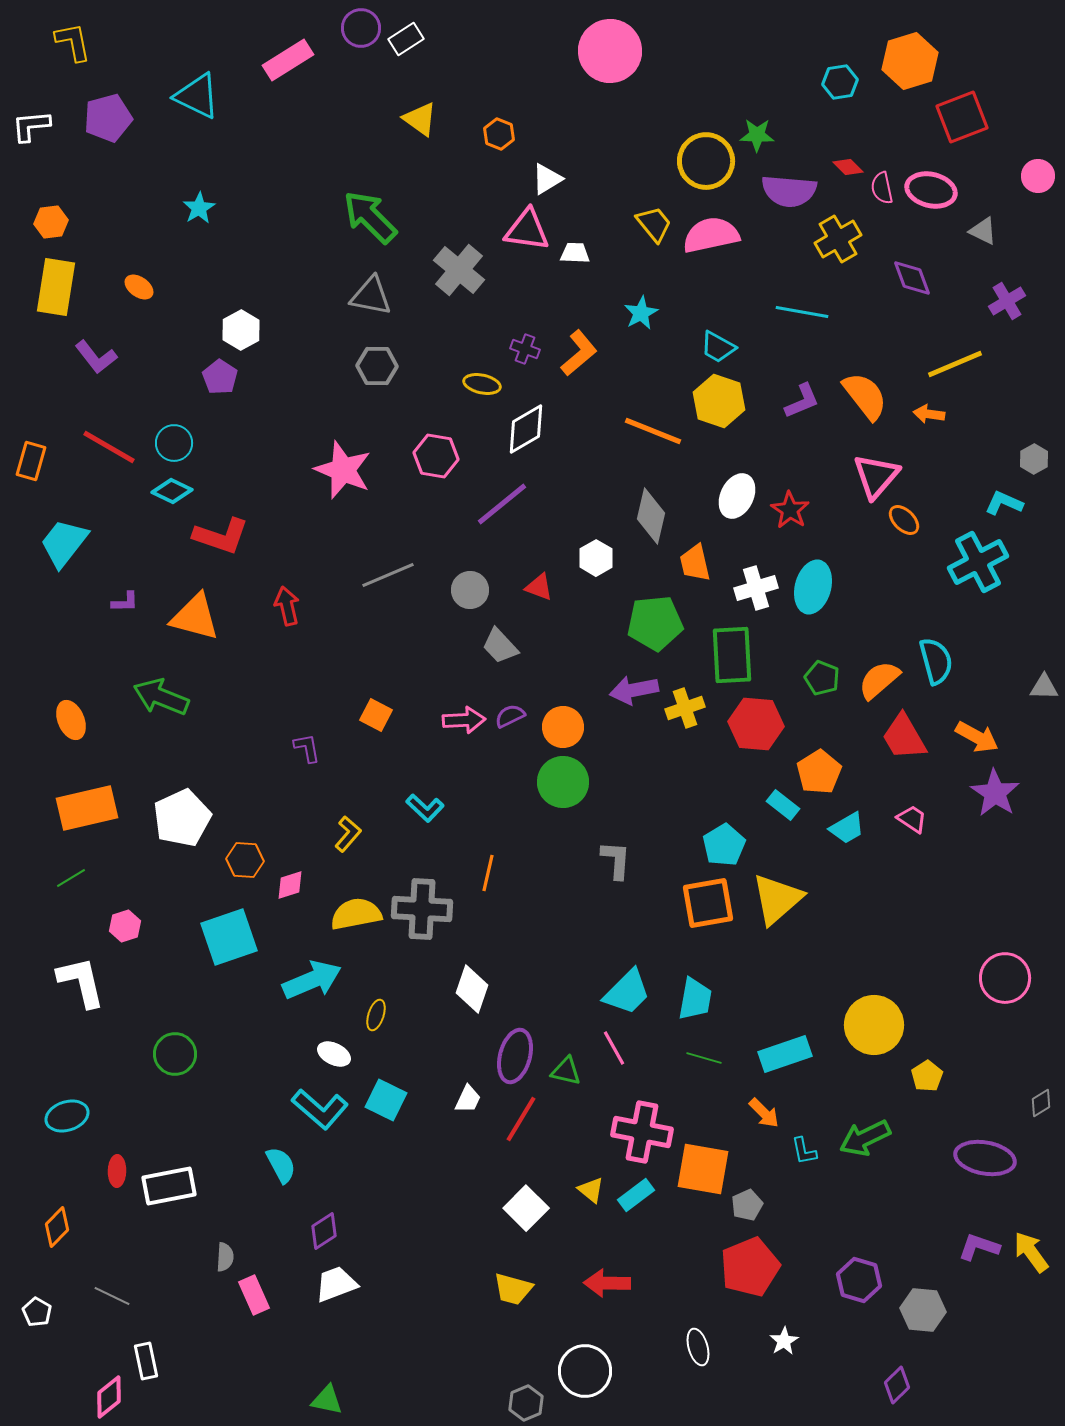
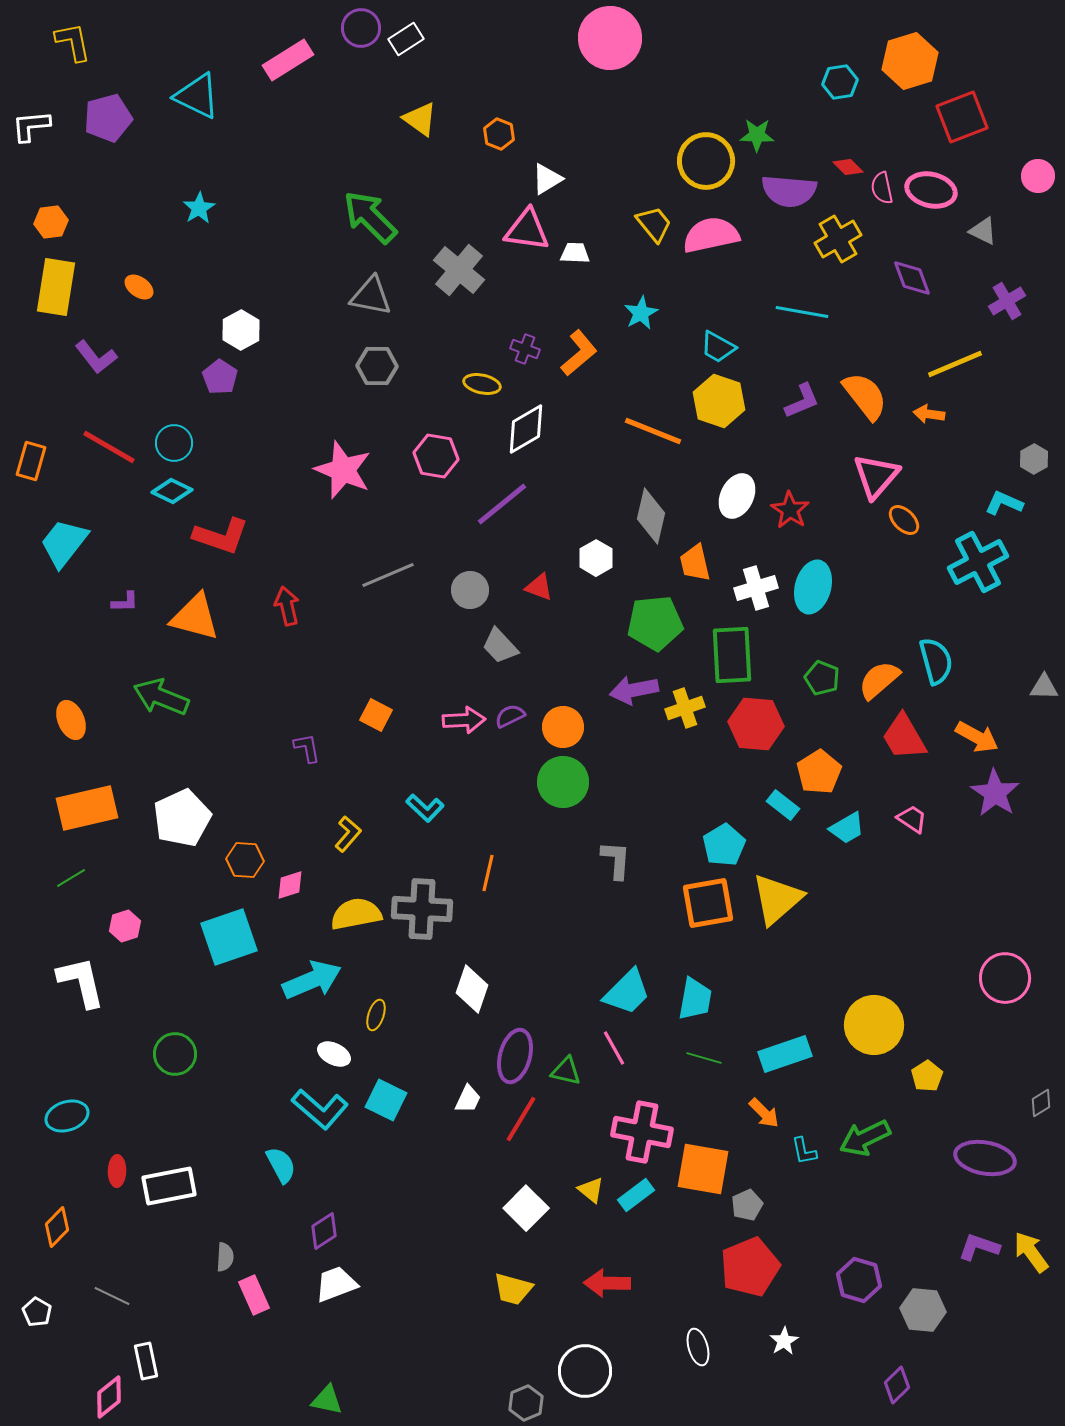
pink circle at (610, 51): moved 13 px up
